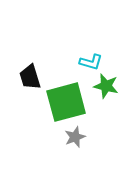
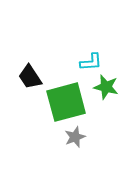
cyan L-shape: rotated 20 degrees counterclockwise
black trapezoid: rotated 16 degrees counterclockwise
green star: moved 1 px down
